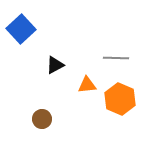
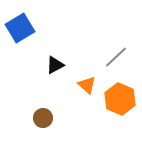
blue square: moved 1 px left, 1 px up; rotated 12 degrees clockwise
gray line: moved 1 px up; rotated 45 degrees counterclockwise
orange triangle: rotated 48 degrees clockwise
brown circle: moved 1 px right, 1 px up
